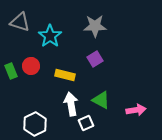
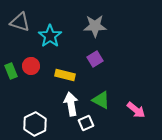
pink arrow: rotated 48 degrees clockwise
